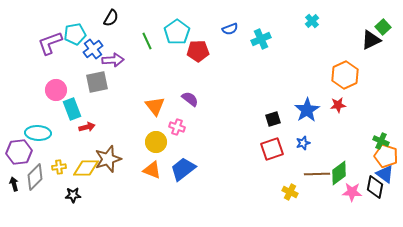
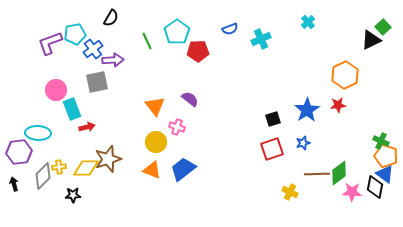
cyan cross at (312, 21): moved 4 px left, 1 px down
gray diamond at (35, 177): moved 8 px right, 1 px up
